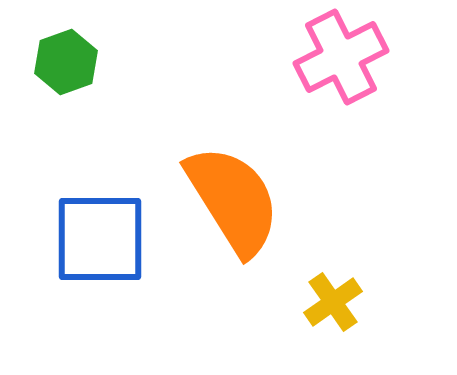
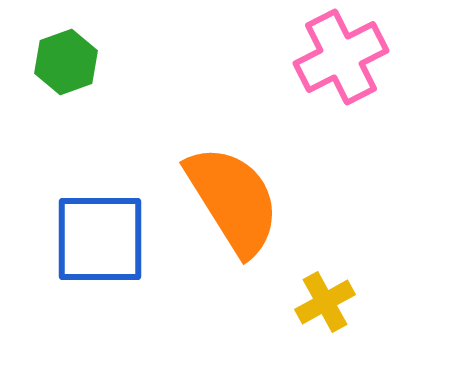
yellow cross: moved 8 px left; rotated 6 degrees clockwise
